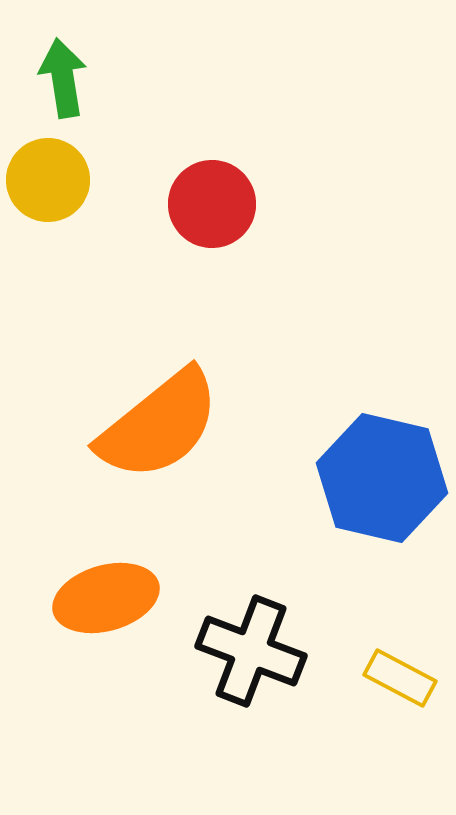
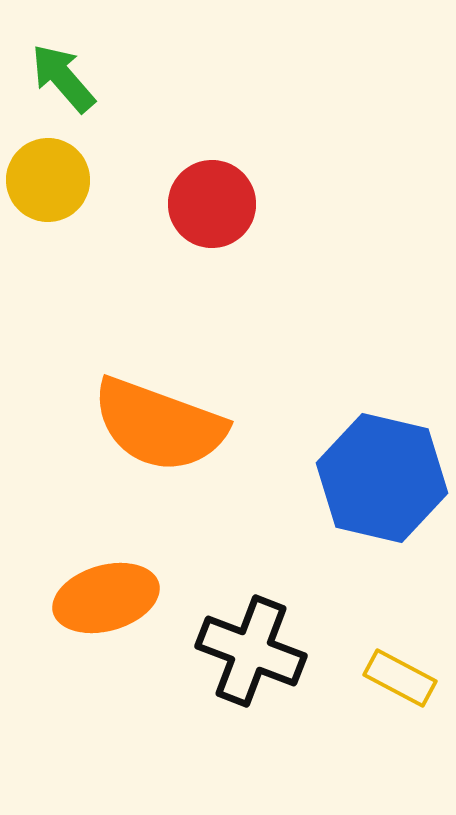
green arrow: rotated 32 degrees counterclockwise
orange semicircle: rotated 59 degrees clockwise
